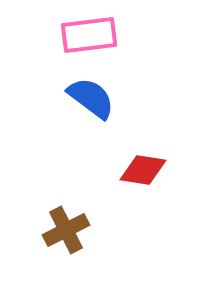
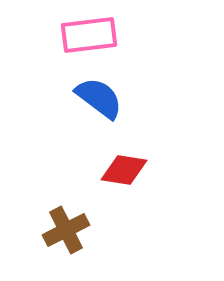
blue semicircle: moved 8 px right
red diamond: moved 19 px left
